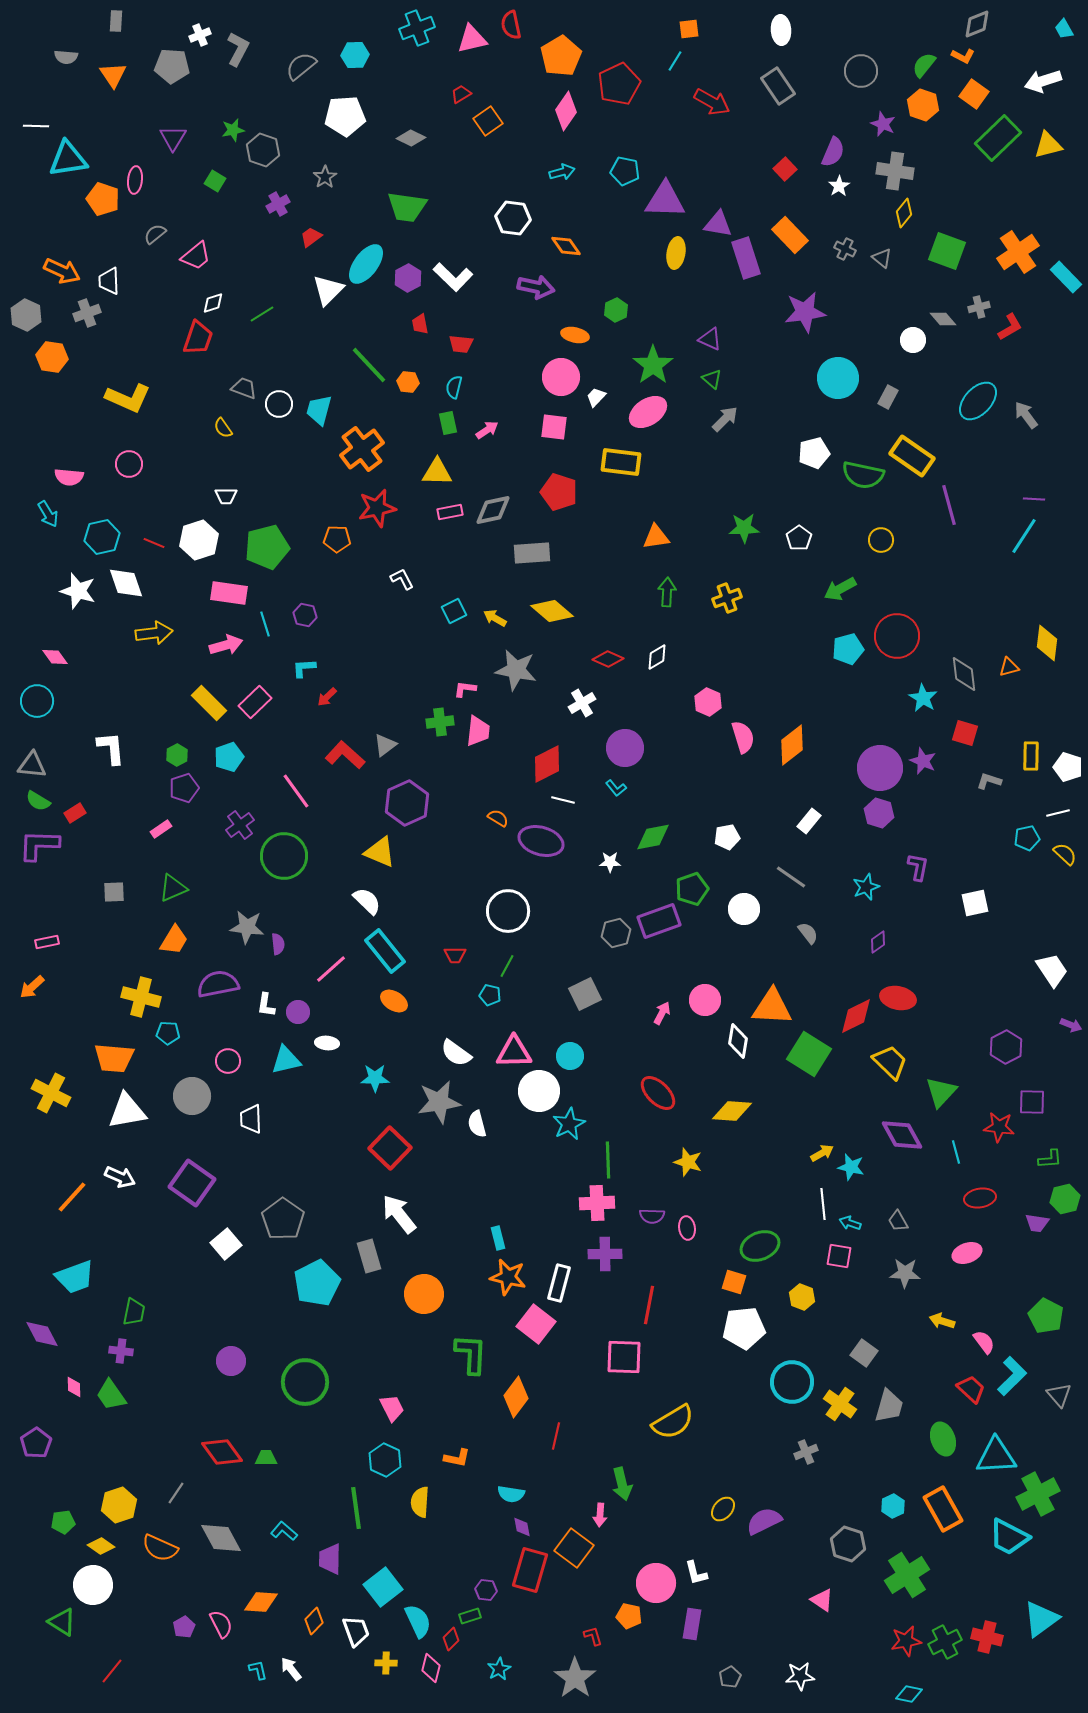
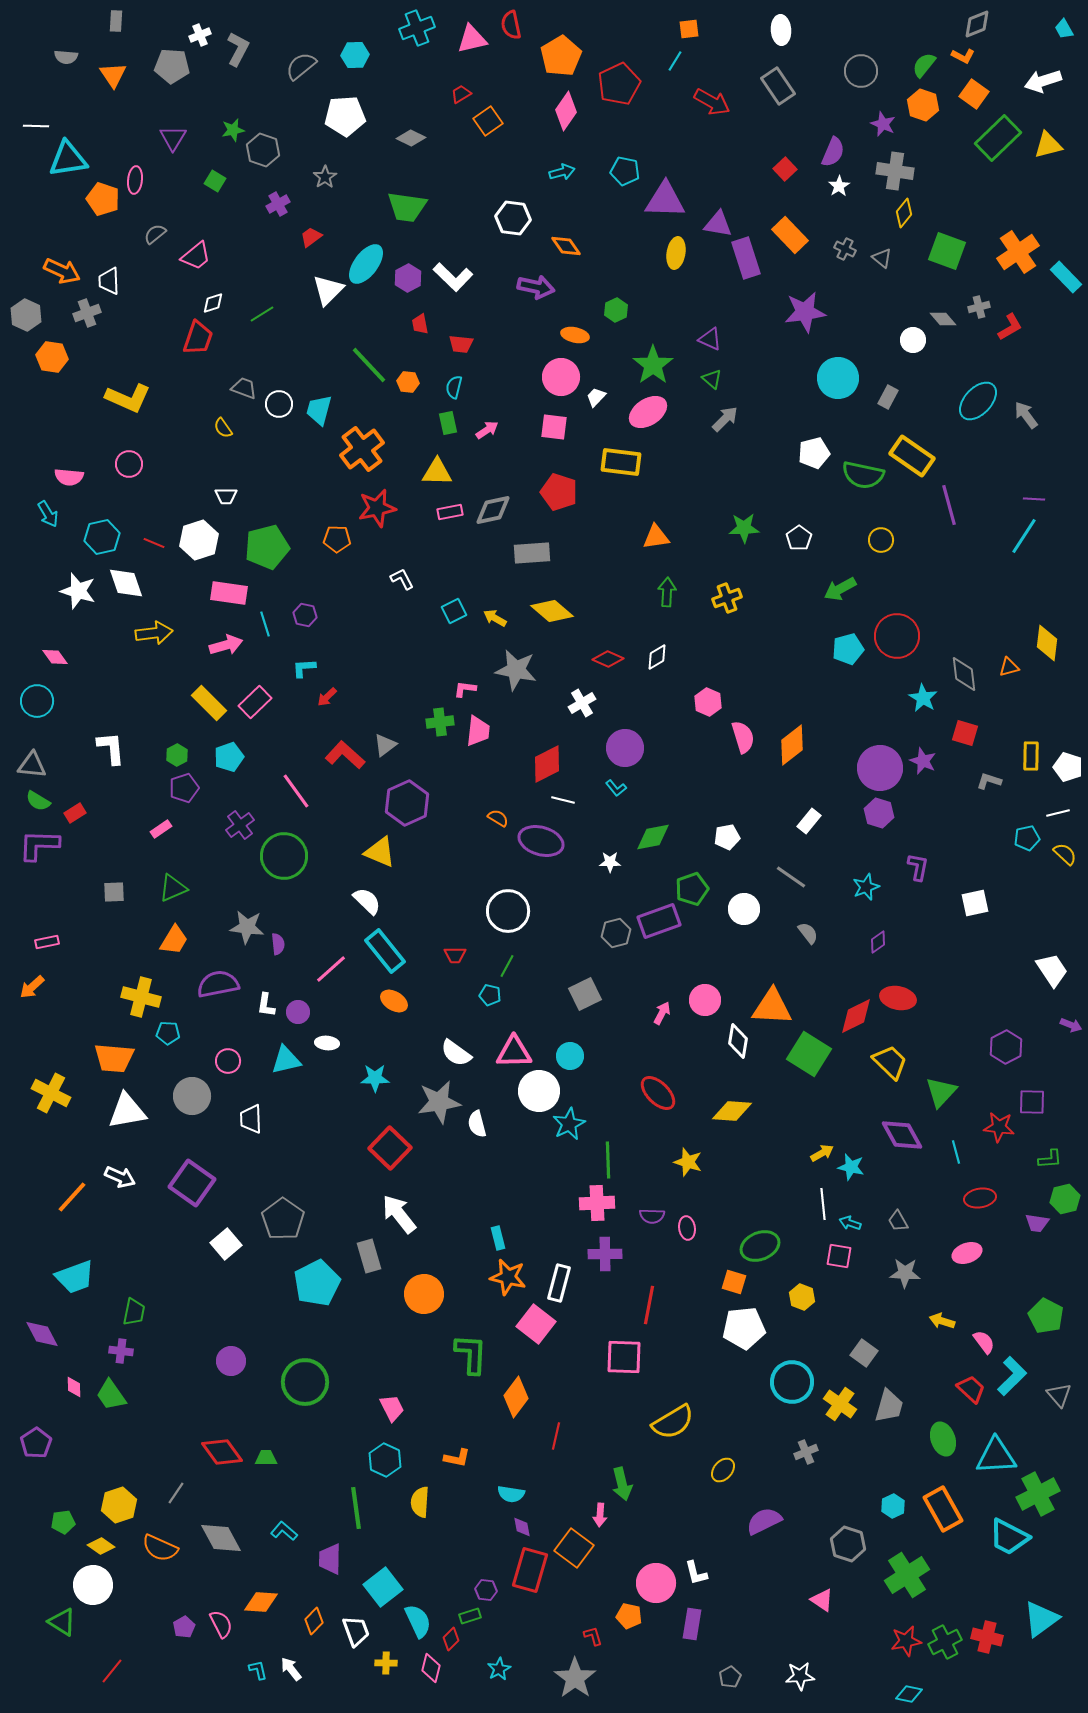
yellow ellipse at (723, 1509): moved 39 px up
